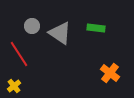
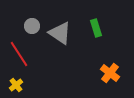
green rectangle: rotated 66 degrees clockwise
yellow cross: moved 2 px right, 1 px up
